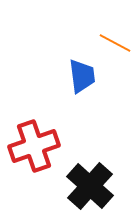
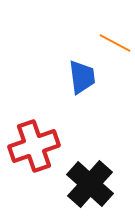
blue trapezoid: moved 1 px down
black cross: moved 2 px up
